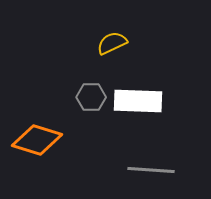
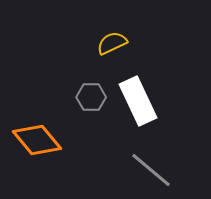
white rectangle: rotated 63 degrees clockwise
orange diamond: rotated 33 degrees clockwise
gray line: rotated 36 degrees clockwise
